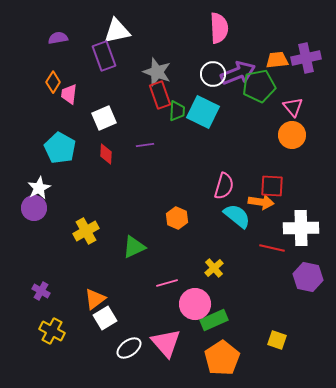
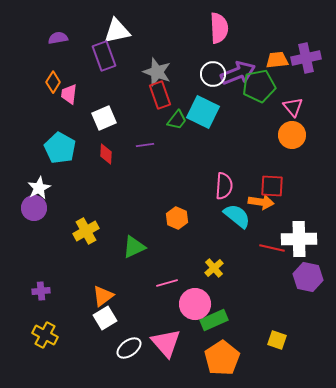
green trapezoid at (177, 111): moved 9 px down; rotated 35 degrees clockwise
pink semicircle at (224, 186): rotated 12 degrees counterclockwise
white cross at (301, 228): moved 2 px left, 11 px down
purple cross at (41, 291): rotated 36 degrees counterclockwise
orange triangle at (95, 299): moved 8 px right, 3 px up
yellow cross at (52, 331): moved 7 px left, 4 px down
